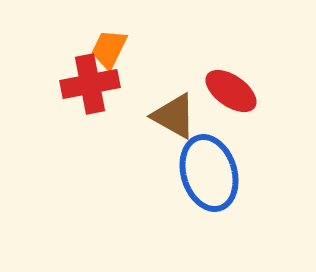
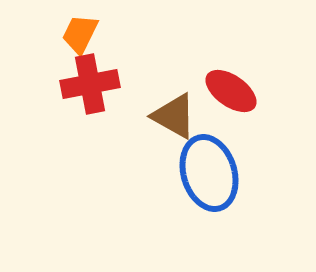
orange trapezoid: moved 29 px left, 15 px up
